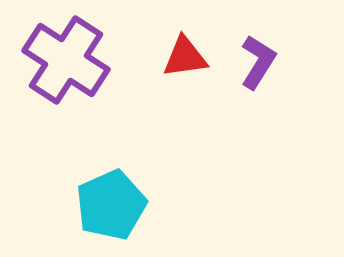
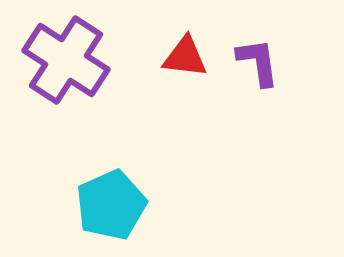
red triangle: rotated 15 degrees clockwise
purple L-shape: rotated 40 degrees counterclockwise
